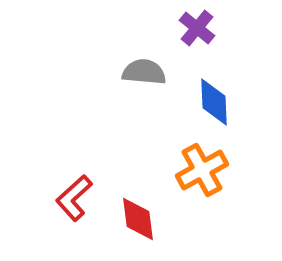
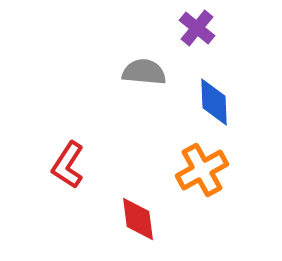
red L-shape: moved 6 px left, 33 px up; rotated 15 degrees counterclockwise
